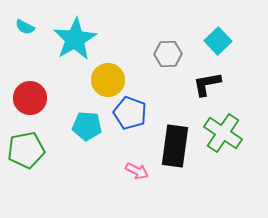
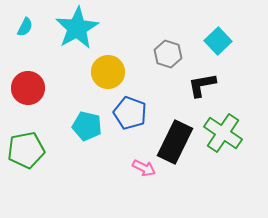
cyan semicircle: rotated 90 degrees counterclockwise
cyan star: moved 2 px right, 11 px up
gray hexagon: rotated 20 degrees clockwise
yellow circle: moved 8 px up
black L-shape: moved 5 px left, 1 px down
red circle: moved 2 px left, 10 px up
cyan pentagon: rotated 8 degrees clockwise
black rectangle: moved 4 px up; rotated 18 degrees clockwise
pink arrow: moved 7 px right, 3 px up
